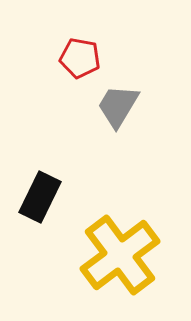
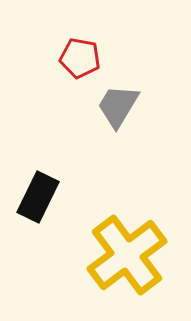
black rectangle: moved 2 px left
yellow cross: moved 7 px right
